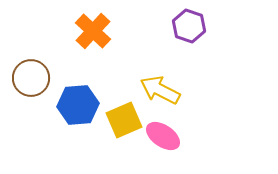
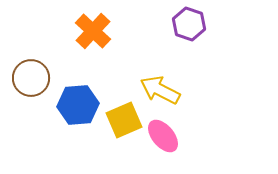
purple hexagon: moved 2 px up
pink ellipse: rotated 16 degrees clockwise
